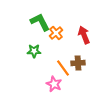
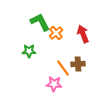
red arrow: moved 1 px left, 1 px up
green star: moved 5 px left
brown cross: moved 1 px down
pink star: rotated 21 degrees counterclockwise
